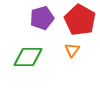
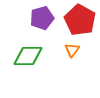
green diamond: moved 1 px up
